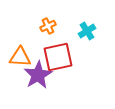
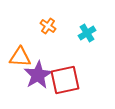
orange cross: rotated 28 degrees counterclockwise
cyan cross: moved 2 px down
red square: moved 7 px right, 23 px down
